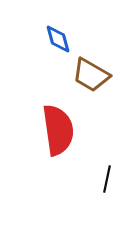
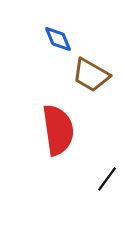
blue diamond: rotated 8 degrees counterclockwise
black line: rotated 24 degrees clockwise
